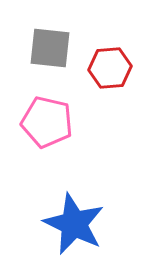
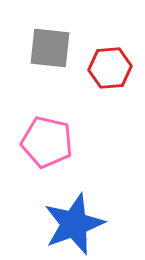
pink pentagon: moved 20 px down
blue star: rotated 26 degrees clockwise
